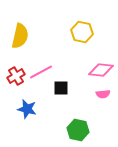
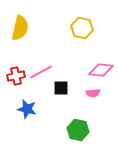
yellow hexagon: moved 4 px up
yellow semicircle: moved 8 px up
red cross: rotated 18 degrees clockwise
pink semicircle: moved 10 px left, 1 px up
